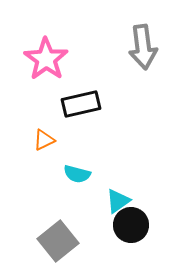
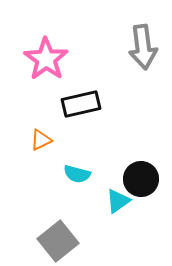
orange triangle: moved 3 px left
black circle: moved 10 px right, 46 px up
